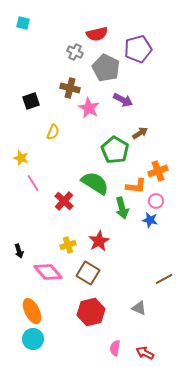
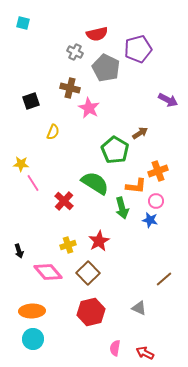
purple arrow: moved 45 px right
yellow star: moved 6 px down; rotated 14 degrees counterclockwise
brown square: rotated 15 degrees clockwise
brown line: rotated 12 degrees counterclockwise
orange ellipse: rotated 65 degrees counterclockwise
